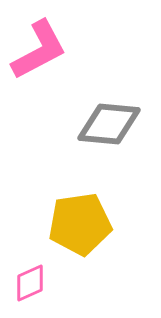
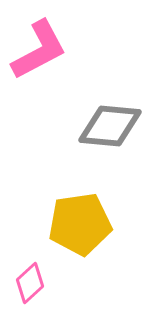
gray diamond: moved 1 px right, 2 px down
pink diamond: rotated 18 degrees counterclockwise
